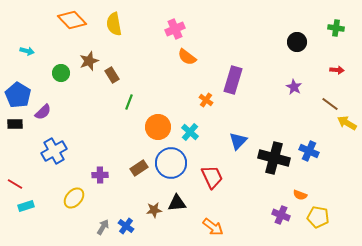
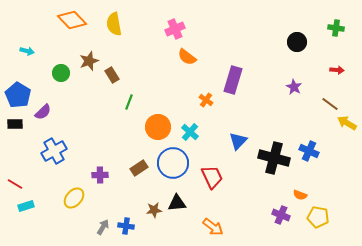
blue circle at (171, 163): moved 2 px right
blue cross at (126, 226): rotated 28 degrees counterclockwise
